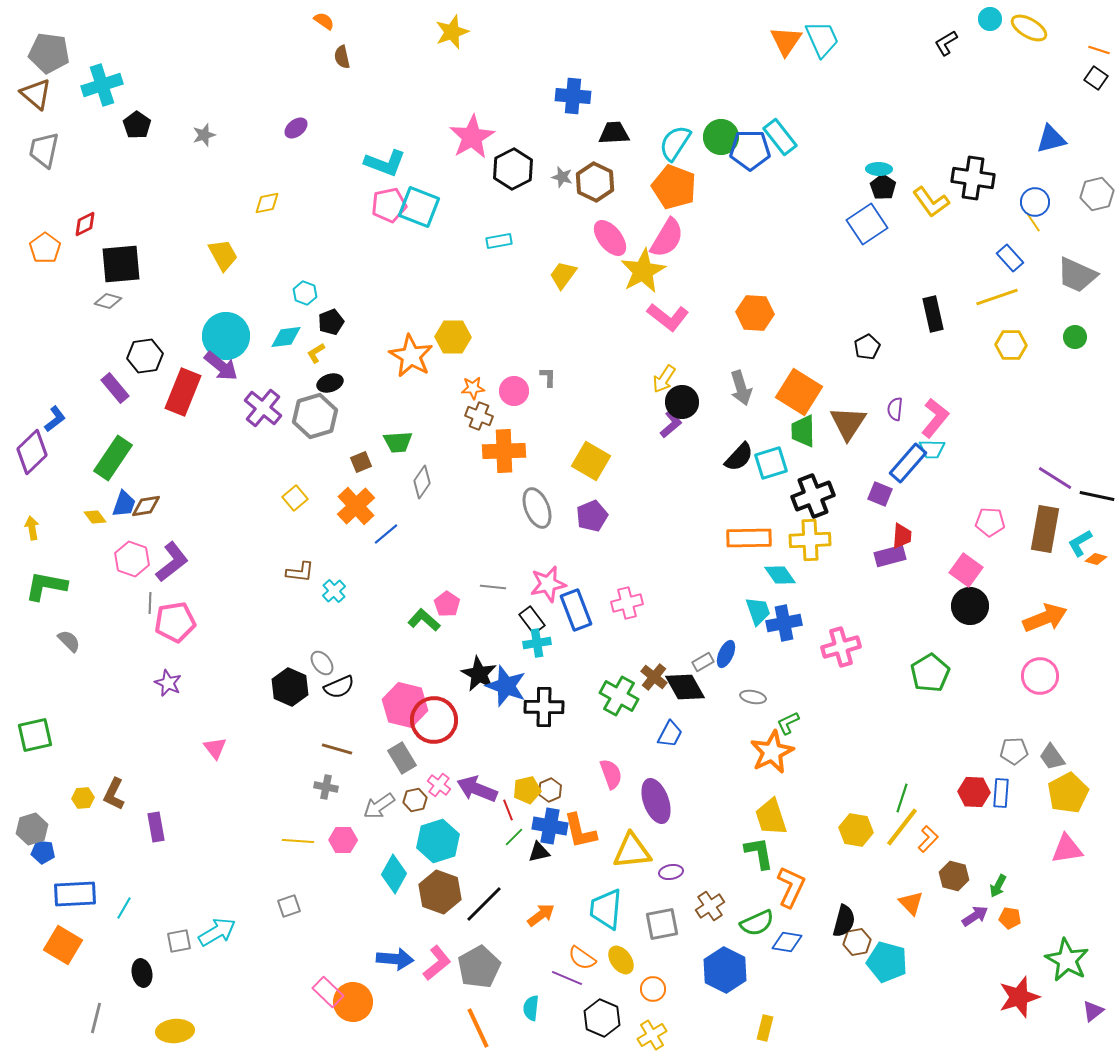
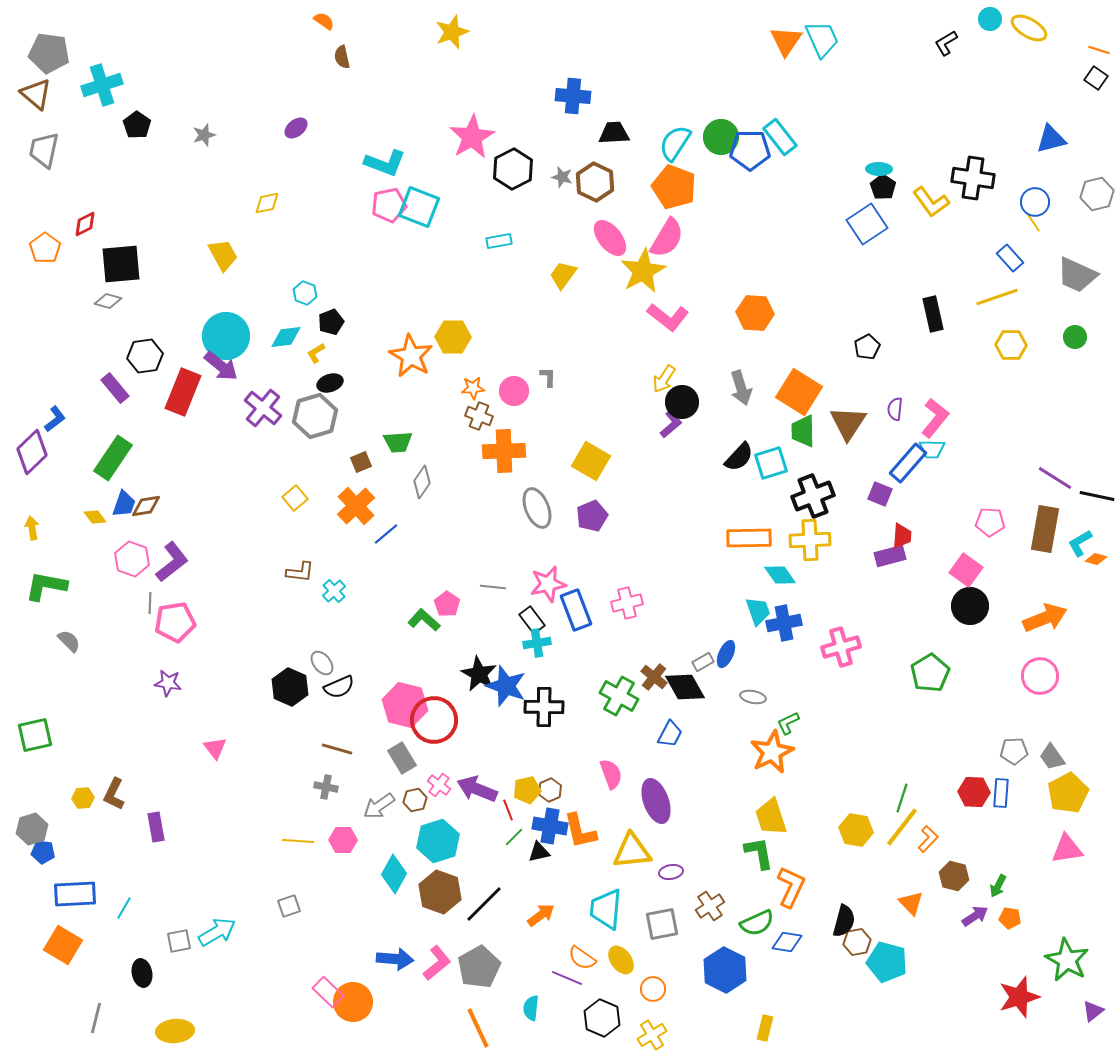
purple star at (168, 683): rotated 16 degrees counterclockwise
